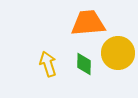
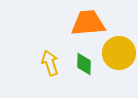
yellow circle: moved 1 px right
yellow arrow: moved 2 px right, 1 px up
